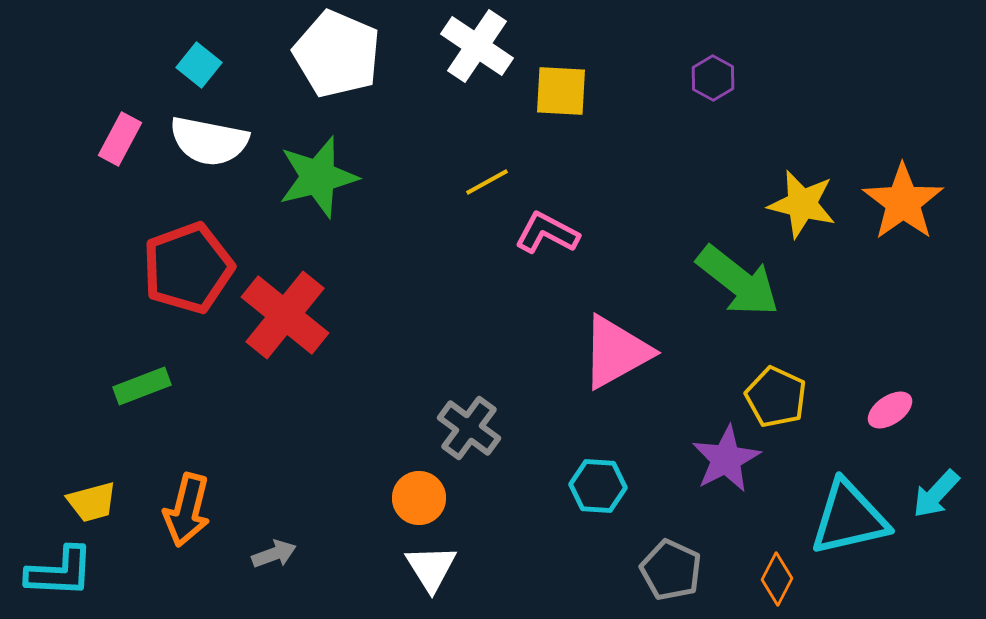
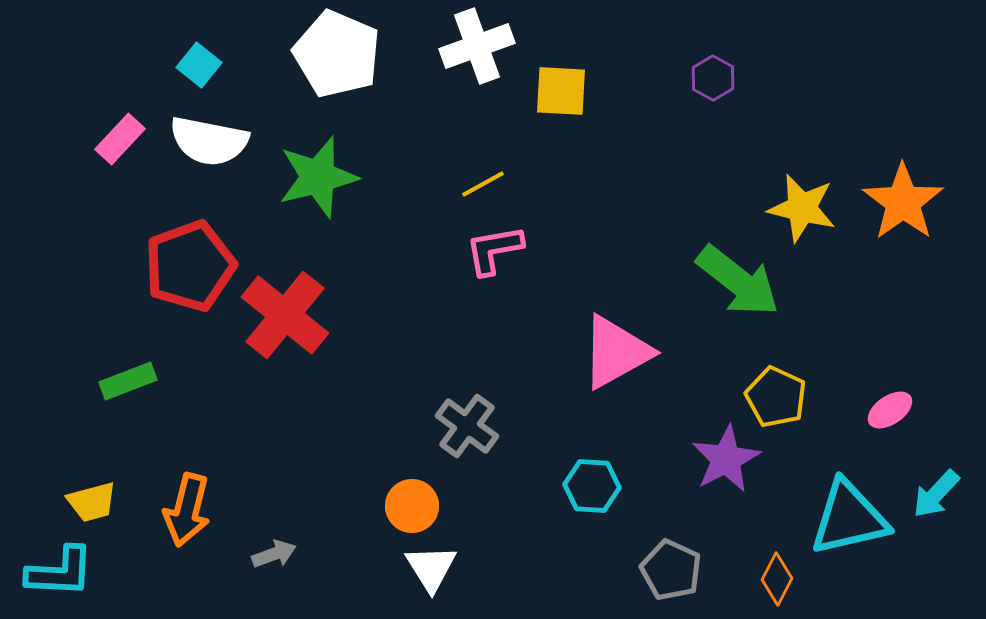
white cross: rotated 36 degrees clockwise
pink rectangle: rotated 15 degrees clockwise
yellow line: moved 4 px left, 2 px down
yellow star: moved 4 px down
pink L-shape: moved 53 px left, 17 px down; rotated 38 degrees counterclockwise
red pentagon: moved 2 px right, 2 px up
green rectangle: moved 14 px left, 5 px up
gray cross: moved 2 px left, 2 px up
cyan hexagon: moved 6 px left
orange circle: moved 7 px left, 8 px down
